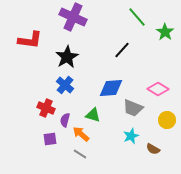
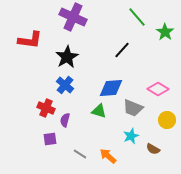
green triangle: moved 6 px right, 4 px up
orange arrow: moved 27 px right, 22 px down
